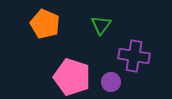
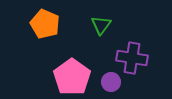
purple cross: moved 2 px left, 2 px down
pink pentagon: rotated 18 degrees clockwise
